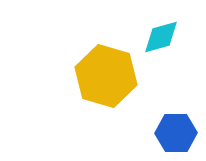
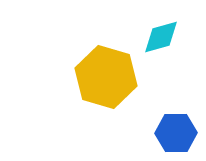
yellow hexagon: moved 1 px down
